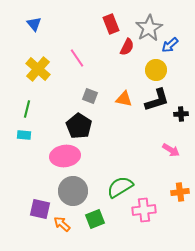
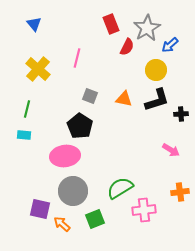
gray star: moved 2 px left
pink line: rotated 48 degrees clockwise
black pentagon: moved 1 px right
green semicircle: moved 1 px down
